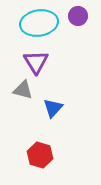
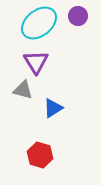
cyan ellipse: rotated 30 degrees counterclockwise
blue triangle: rotated 15 degrees clockwise
